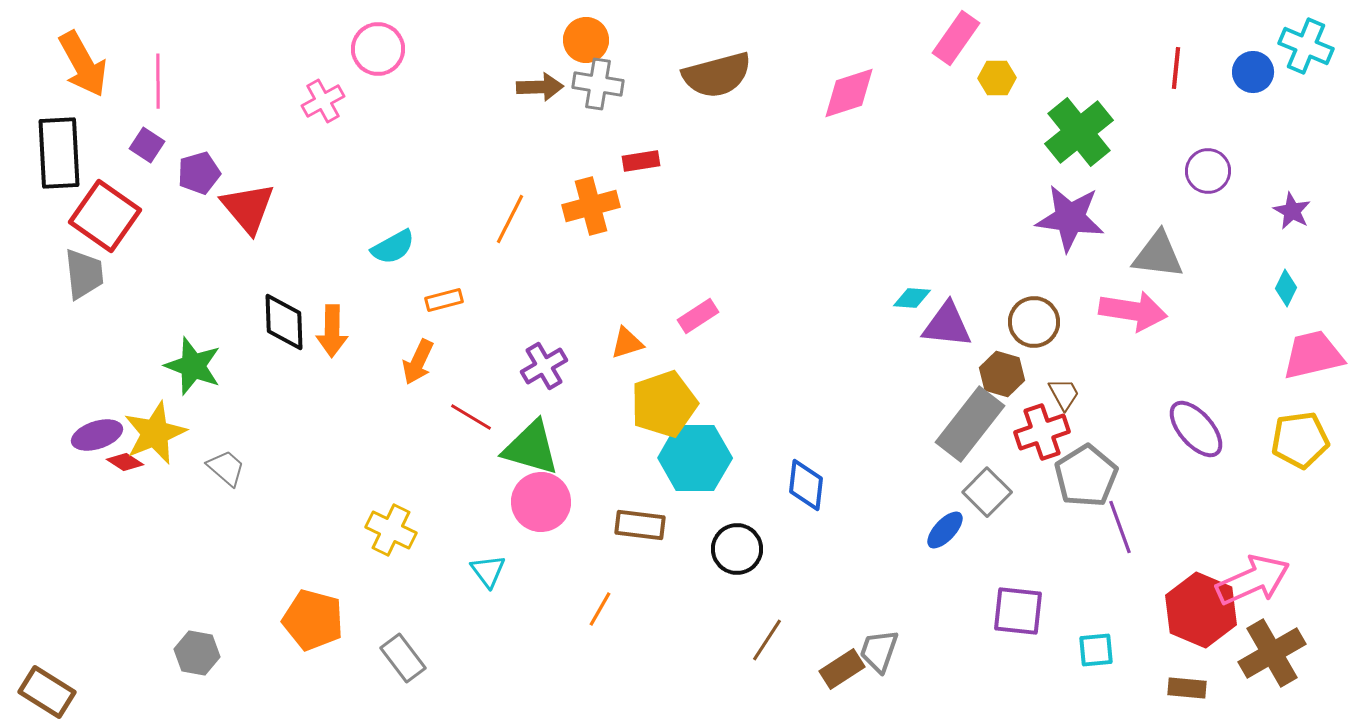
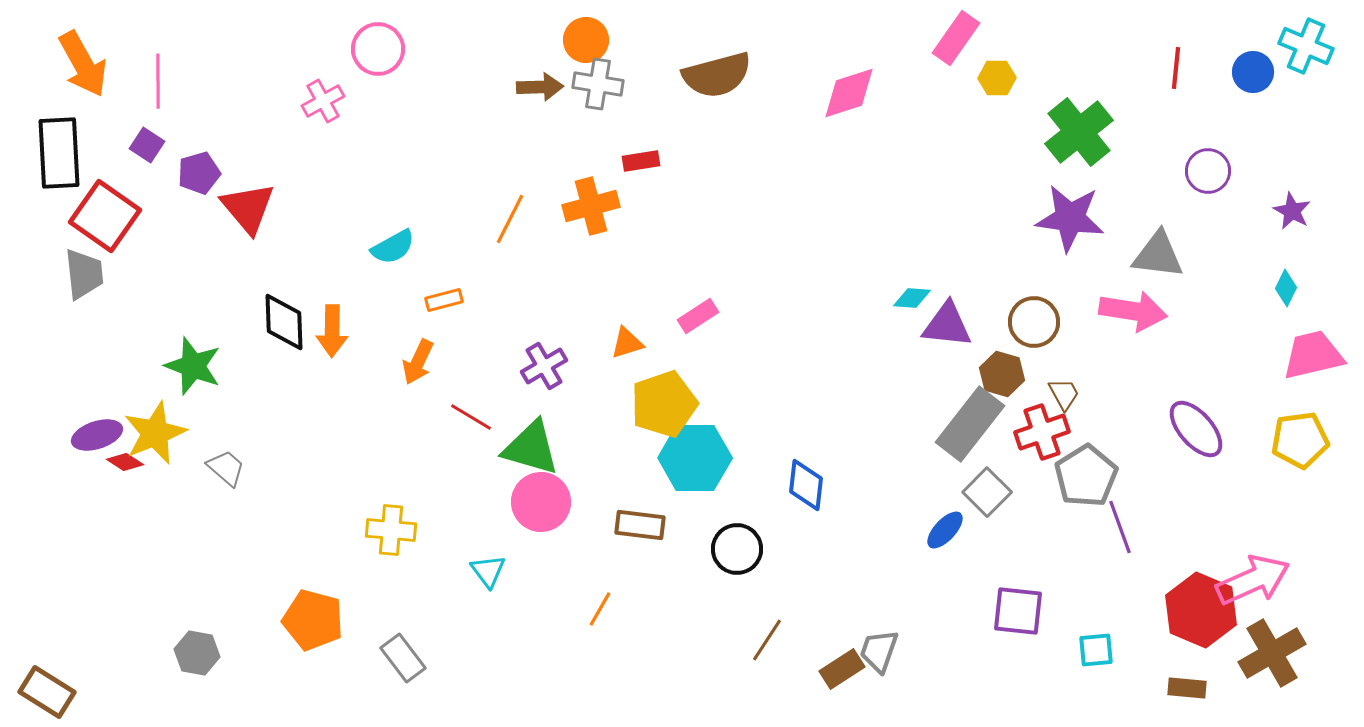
yellow cross at (391, 530): rotated 21 degrees counterclockwise
